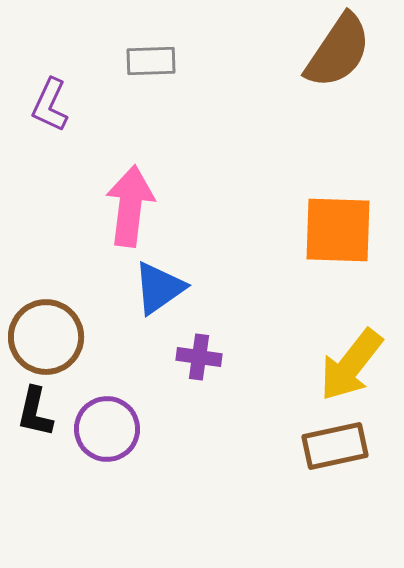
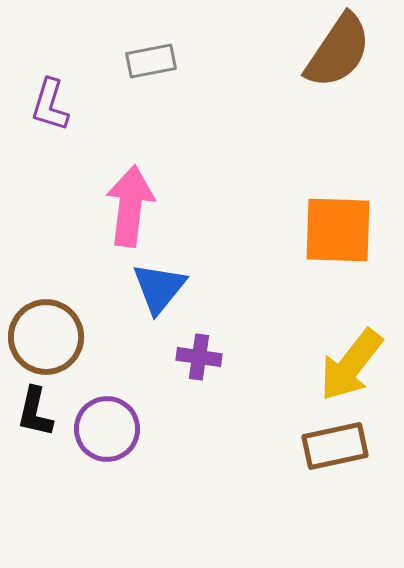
gray rectangle: rotated 9 degrees counterclockwise
purple L-shape: rotated 8 degrees counterclockwise
blue triangle: rotated 16 degrees counterclockwise
